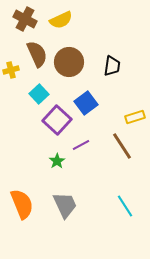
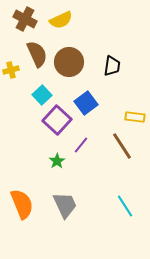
cyan square: moved 3 px right, 1 px down
yellow rectangle: rotated 24 degrees clockwise
purple line: rotated 24 degrees counterclockwise
